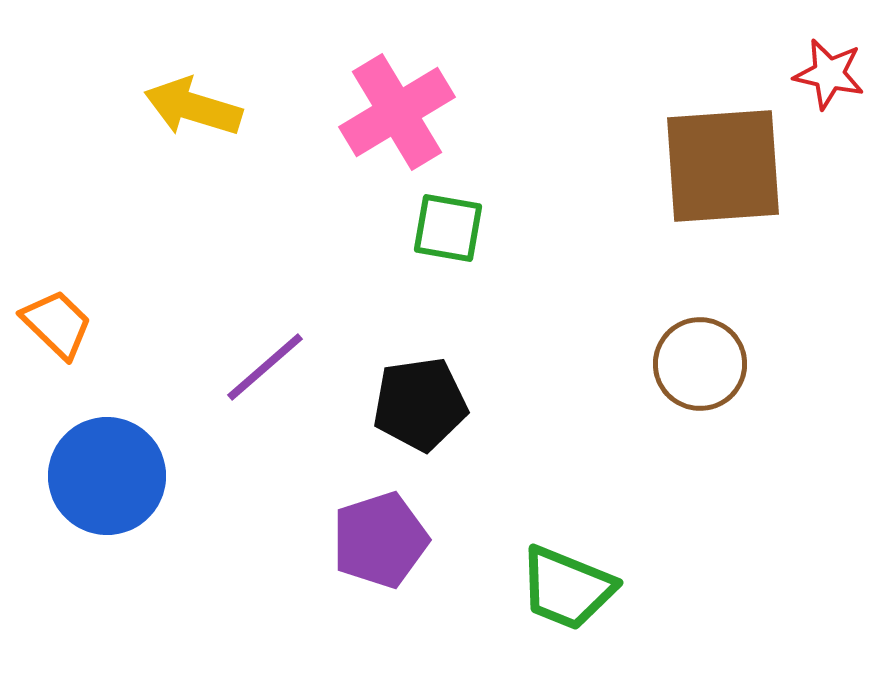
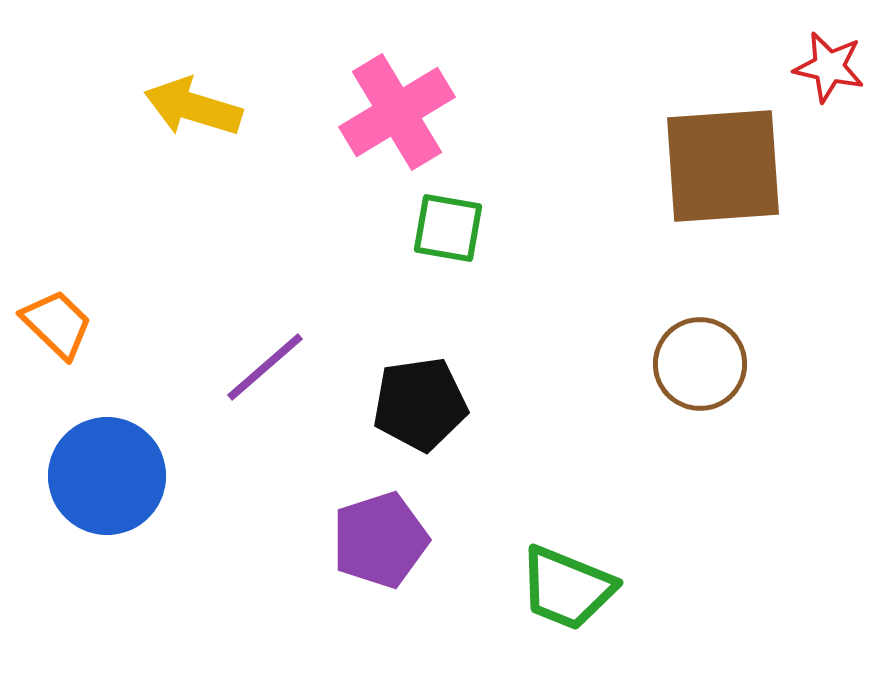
red star: moved 7 px up
